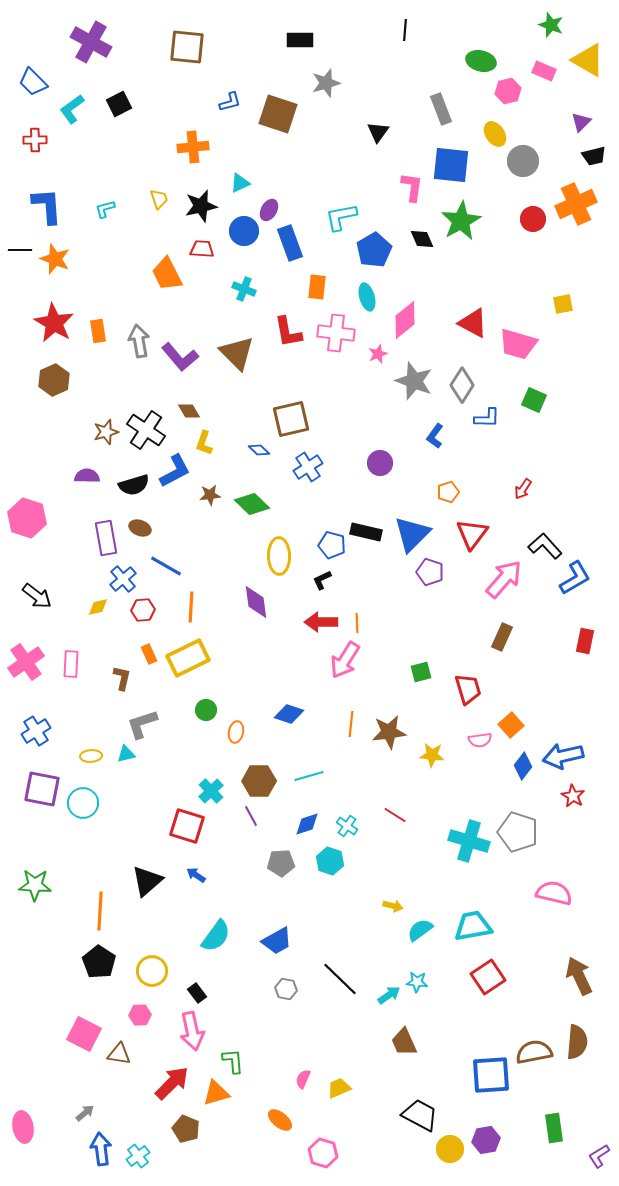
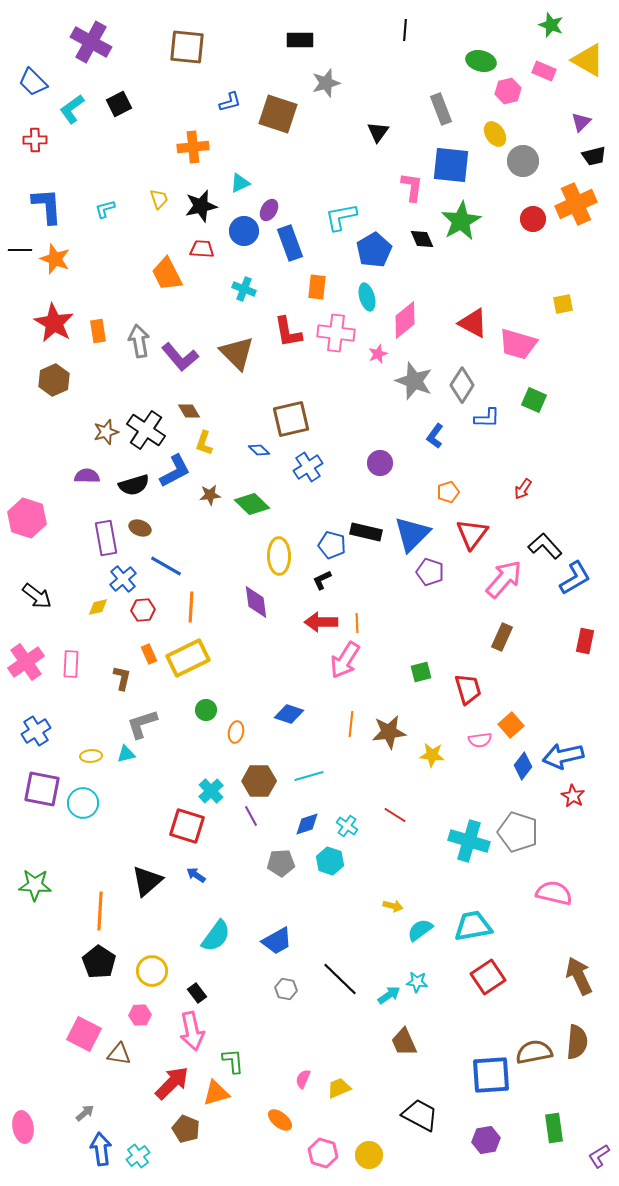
yellow circle at (450, 1149): moved 81 px left, 6 px down
